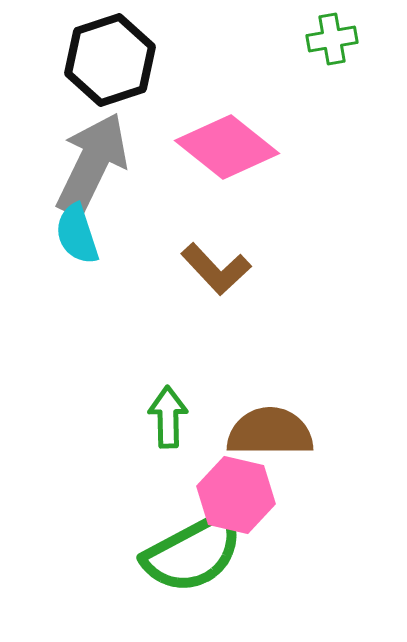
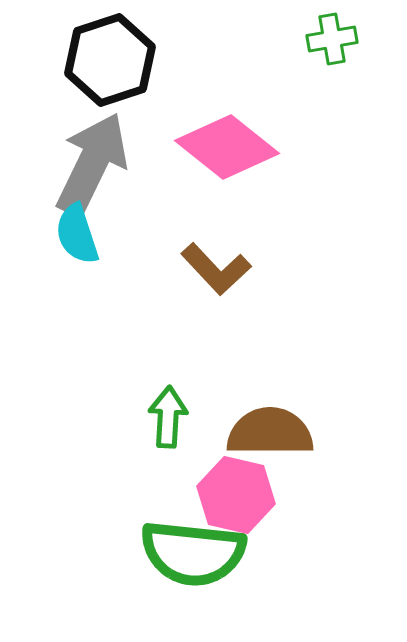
green arrow: rotated 4 degrees clockwise
green semicircle: rotated 34 degrees clockwise
